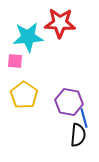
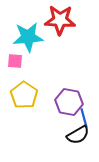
red star: moved 3 px up
black semicircle: rotated 55 degrees clockwise
